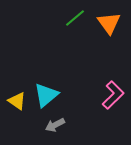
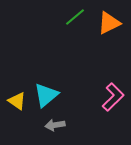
green line: moved 1 px up
orange triangle: rotated 40 degrees clockwise
pink L-shape: moved 2 px down
gray arrow: rotated 18 degrees clockwise
